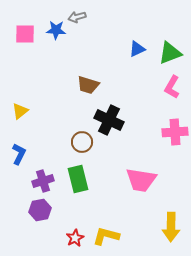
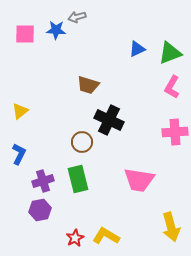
pink trapezoid: moved 2 px left
yellow arrow: rotated 16 degrees counterclockwise
yellow L-shape: rotated 16 degrees clockwise
